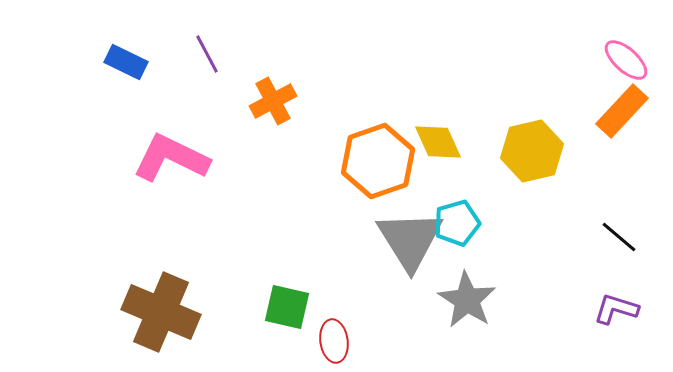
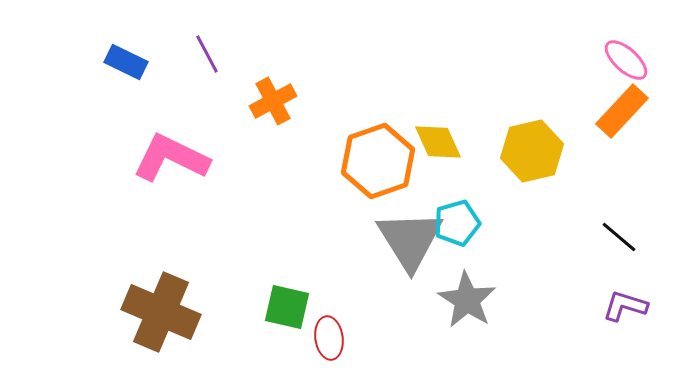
purple L-shape: moved 9 px right, 3 px up
red ellipse: moved 5 px left, 3 px up
